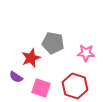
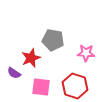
gray pentagon: moved 3 px up
purple semicircle: moved 2 px left, 4 px up
pink square: moved 1 px up; rotated 12 degrees counterclockwise
